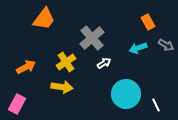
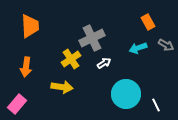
orange trapezoid: moved 14 px left, 7 px down; rotated 40 degrees counterclockwise
gray cross: rotated 15 degrees clockwise
yellow cross: moved 5 px right, 3 px up
orange arrow: rotated 126 degrees clockwise
pink rectangle: rotated 12 degrees clockwise
